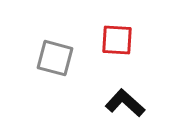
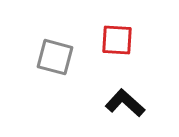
gray square: moved 1 px up
